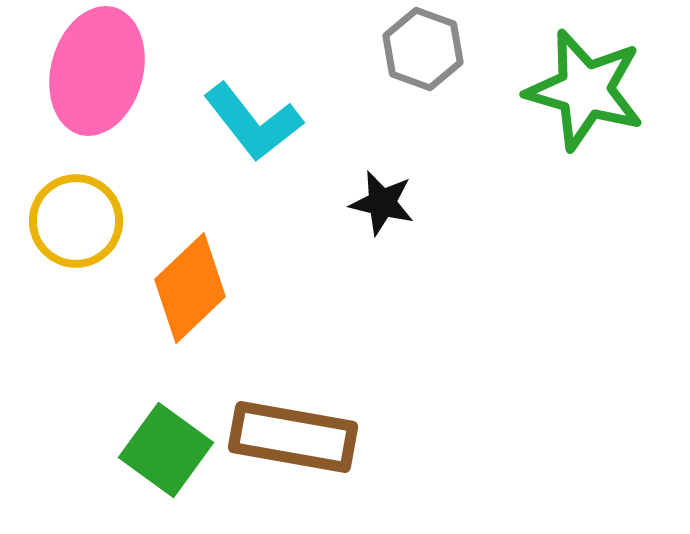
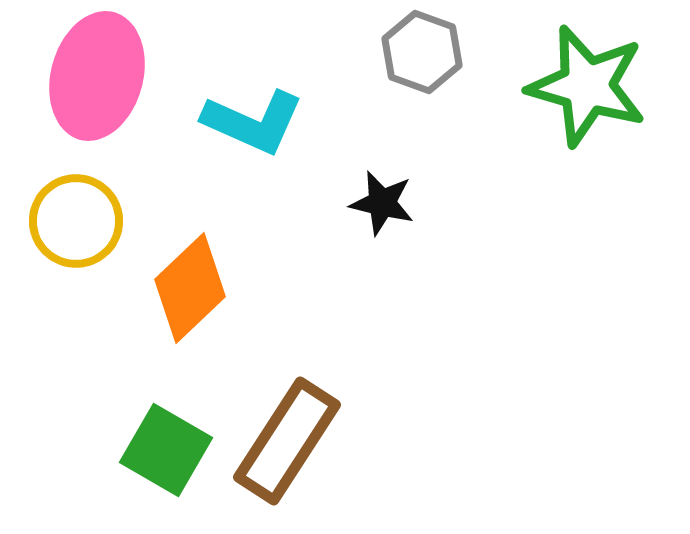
gray hexagon: moved 1 px left, 3 px down
pink ellipse: moved 5 px down
green star: moved 2 px right, 4 px up
cyan L-shape: rotated 28 degrees counterclockwise
brown rectangle: moved 6 px left, 4 px down; rotated 67 degrees counterclockwise
green square: rotated 6 degrees counterclockwise
